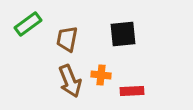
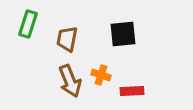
green rectangle: rotated 36 degrees counterclockwise
orange cross: rotated 12 degrees clockwise
